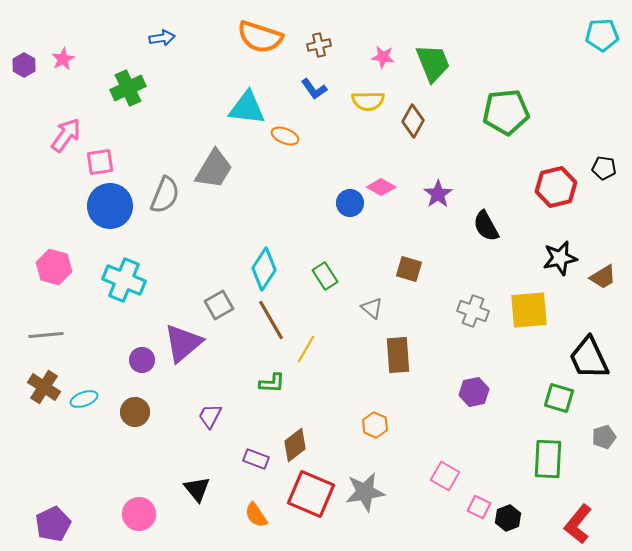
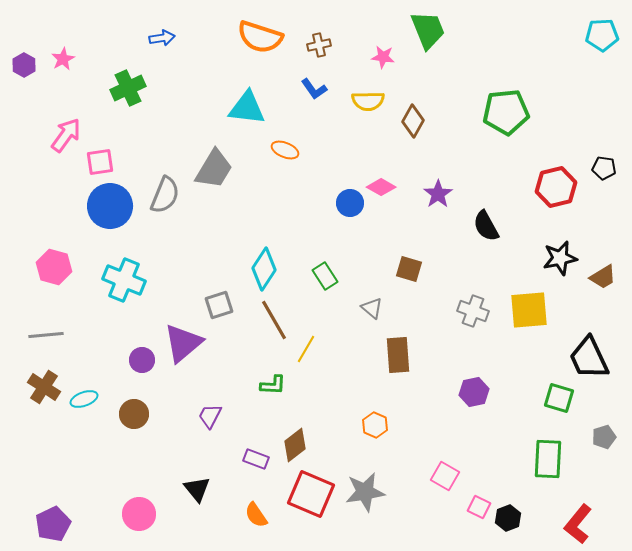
green trapezoid at (433, 63): moved 5 px left, 33 px up
orange ellipse at (285, 136): moved 14 px down
gray square at (219, 305): rotated 12 degrees clockwise
brown line at (271, 320): moved 3 px right
green L-shape at (272, 383): moved 1 px right, 2 px down
brown circle at (135, 412): moved 1 px left, 2 px down
